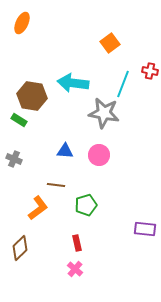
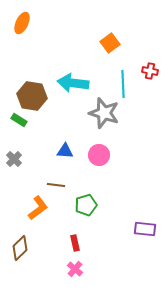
cyan line: rotated 24 degrees counterclockwise
gray star: rotated 8 degrees clockwise
gray cross: rotated 21 degrees clockwise
red rectangle: moved 2 px left
